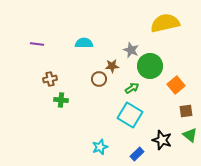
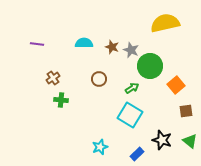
brown star: moved 19 px up; rotated 24 degrees clockwise
brown cross: moved 3 px right, 1 px up; rotated 24 degrees counterclockwise
green triangle: moved 6 px down
